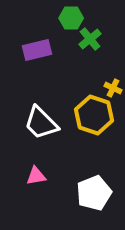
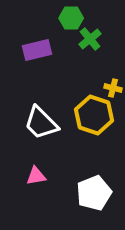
yellow cross: rotated 12 degrees counterclockwise
